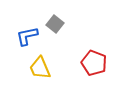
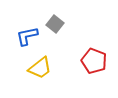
red pentagon: moved 2 px up
yellow trapezoid: rotated 105 degrees counterclockwise
